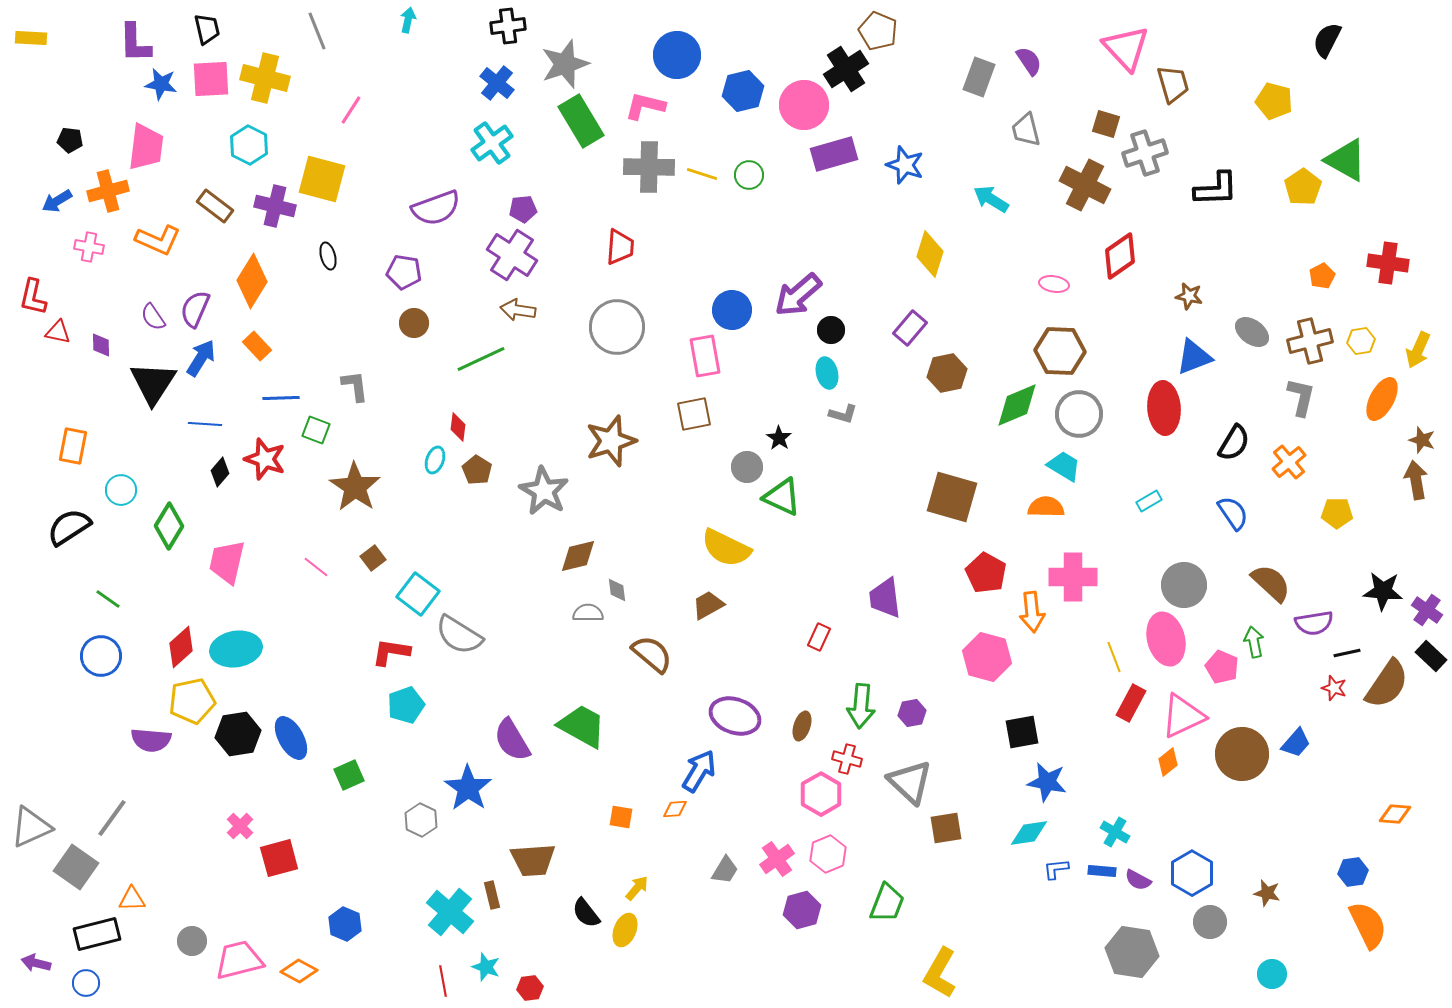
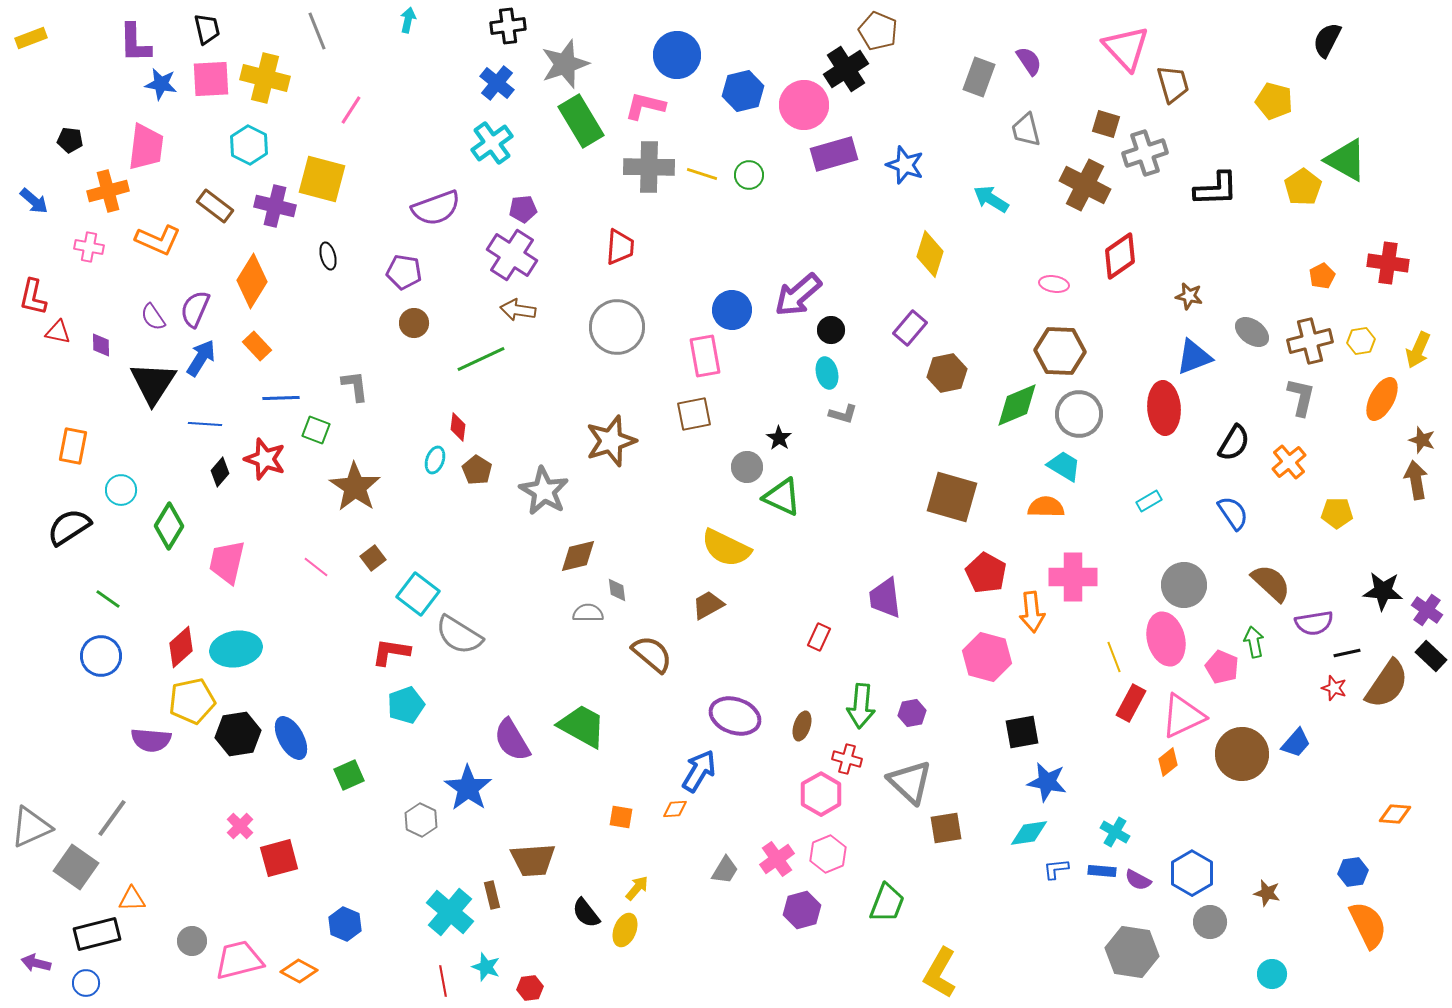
yellow rectangle at (31, 38): rotated 24 degrees counterclockwise
blue arrow at (57, 201): moved 23 px left; rotated 108 degrees counterclockwise
